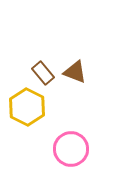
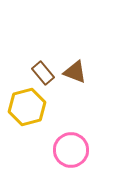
yellow hexagon: rotated 18 degrees clockwise
pink circle: moved 1 px down
